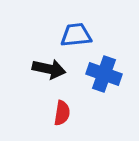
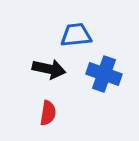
red semicircle: moved 14 px left
